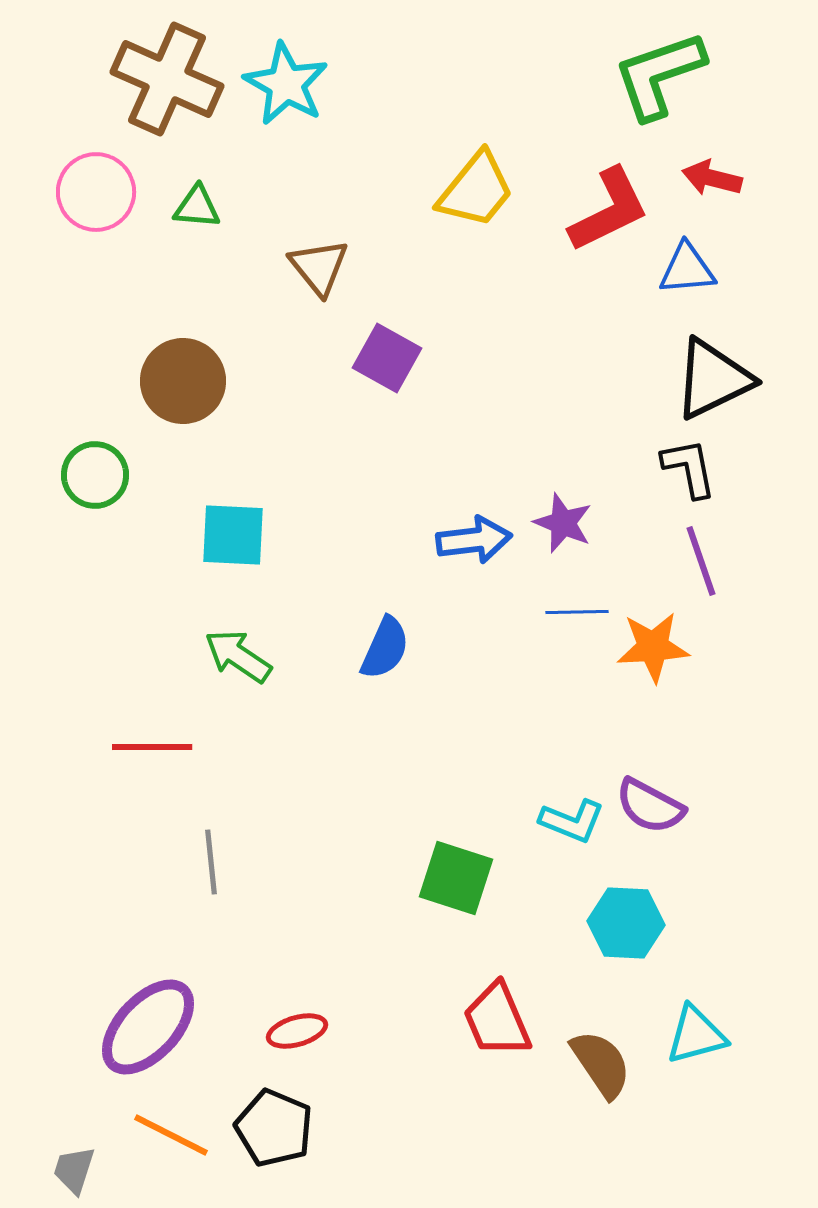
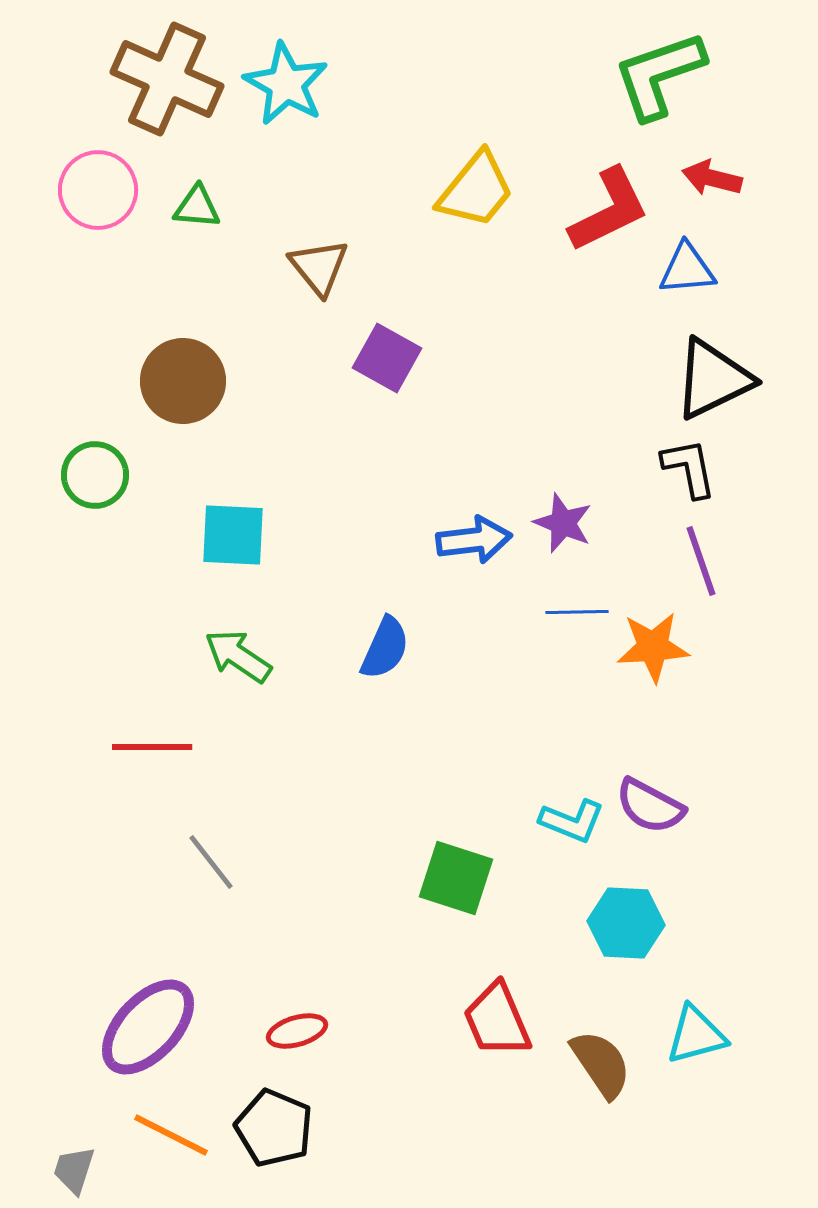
pink circle: moved 2 px right, 2 px up
gray line: rotated 32 degrees counterclockwise
